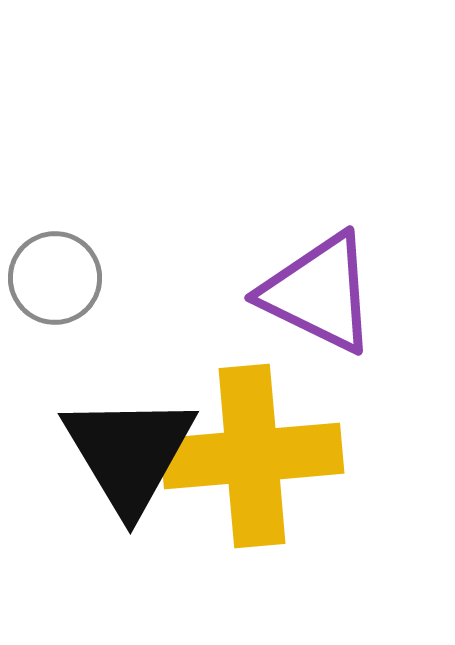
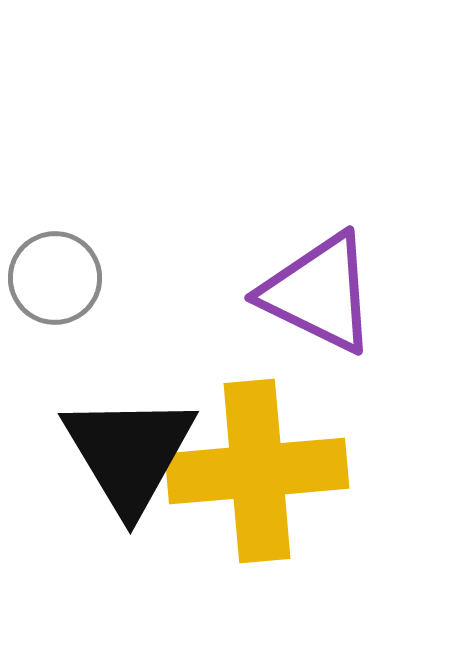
yellow cross: moved 5 px right, 15 px down
